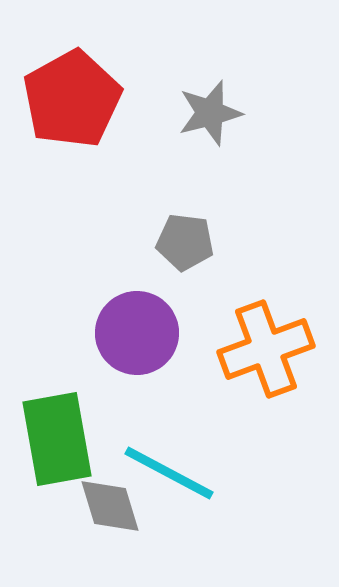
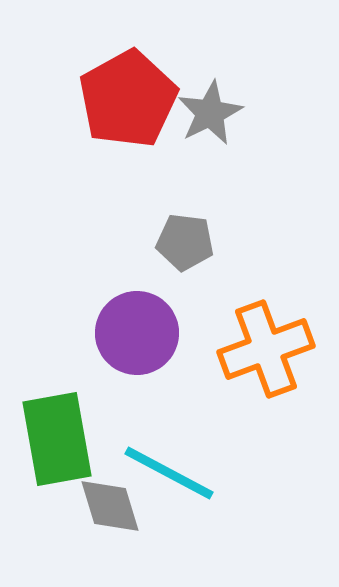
red pentagon: moved 56 px right
gray star: rotated 12 degrees counterclockwise
